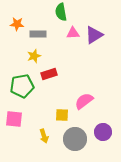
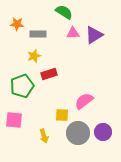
green semicircle: moved 3 px right; rotated 132 degrees clockwise
green pentagon: rotated 10 degrees counterclockwise
pink square: moved 1 px down
gray circle: moved 3 px right, 6 px up
